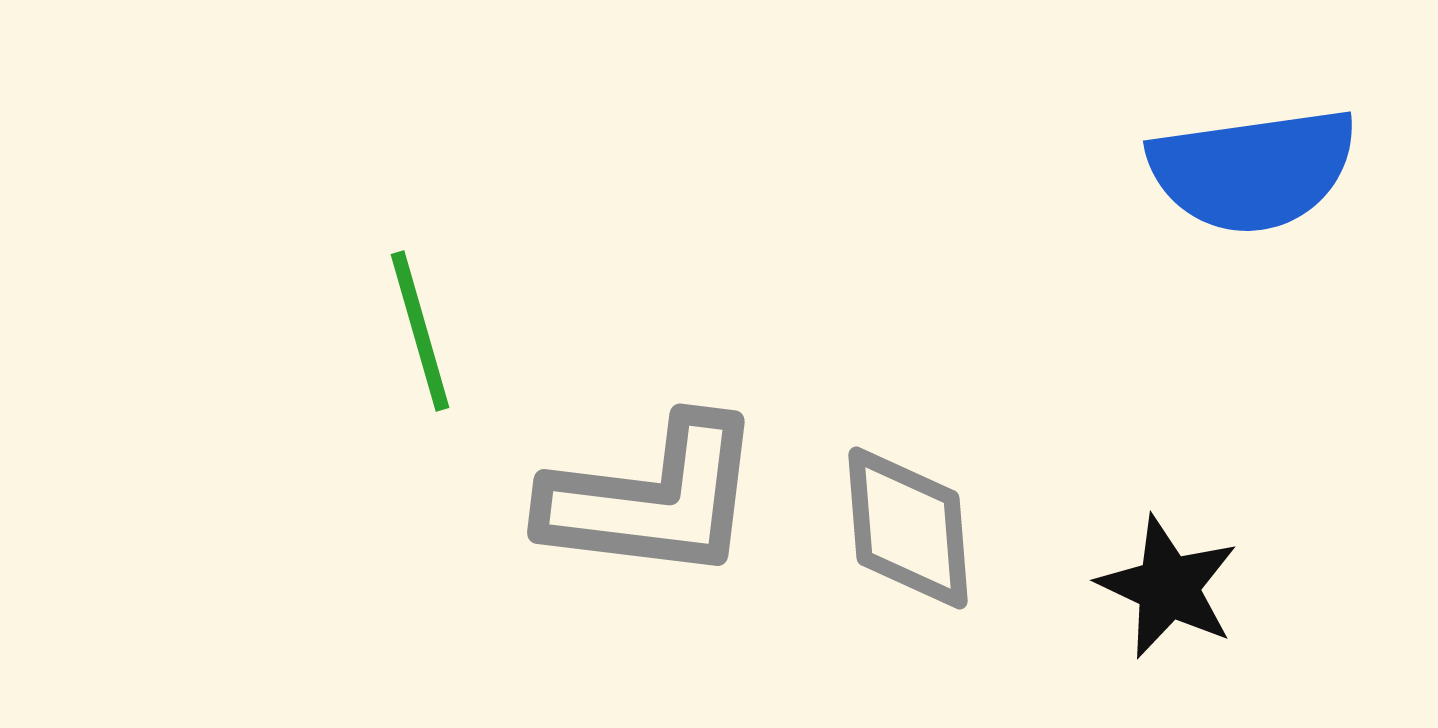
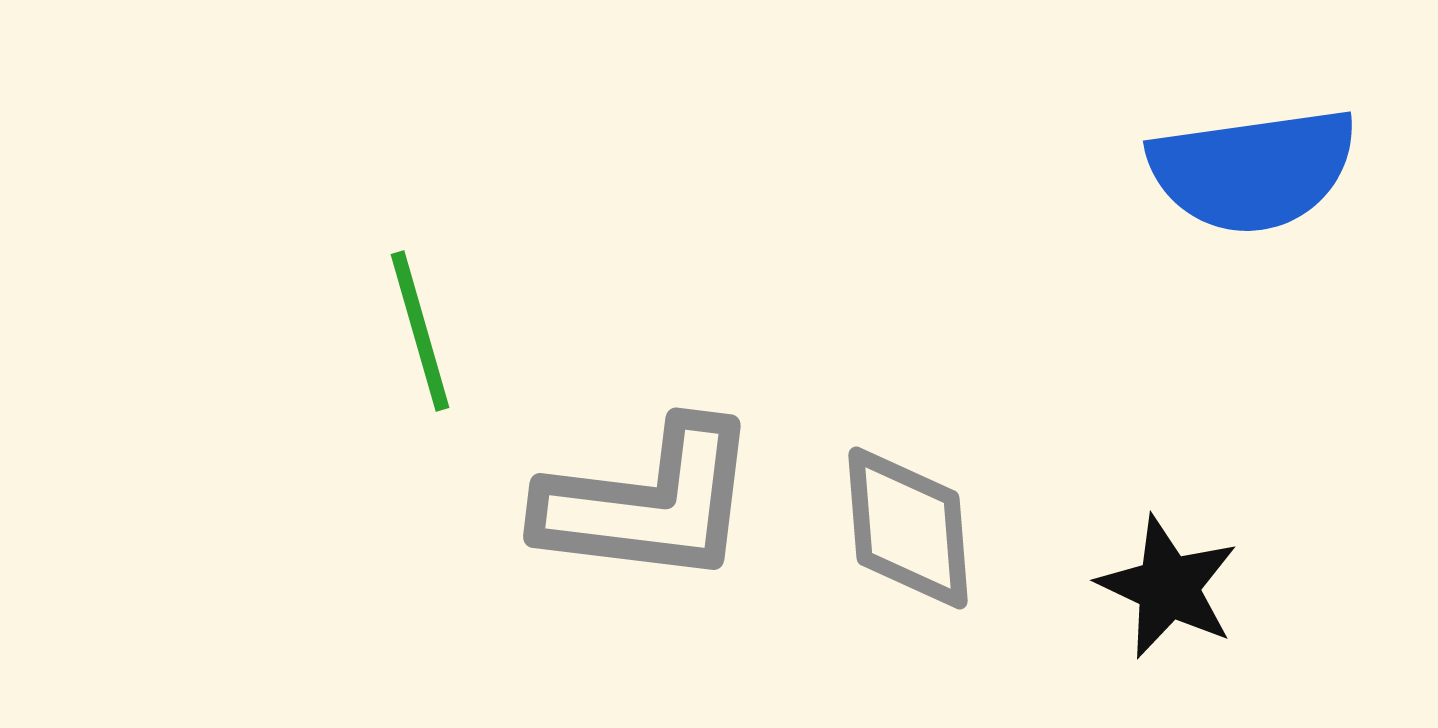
gray L-shape: moved 4 px left, 4 px down
